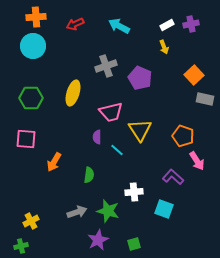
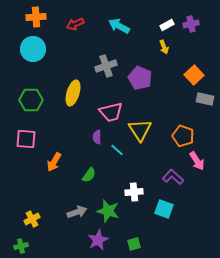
cyan circle: moved 3 px down
green hexagon: moved 2 px down
green semicircle: rotated 28 degrees clockwise
yellow cross: moved 1 px right, 2 px up
